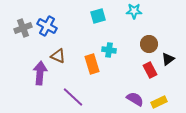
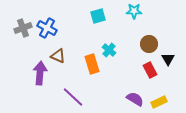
blue cross: moved 2 px down
cyan cross: rotated 32 degrees clockwise
black triangle: rotated 24 degrees counterclockwise
